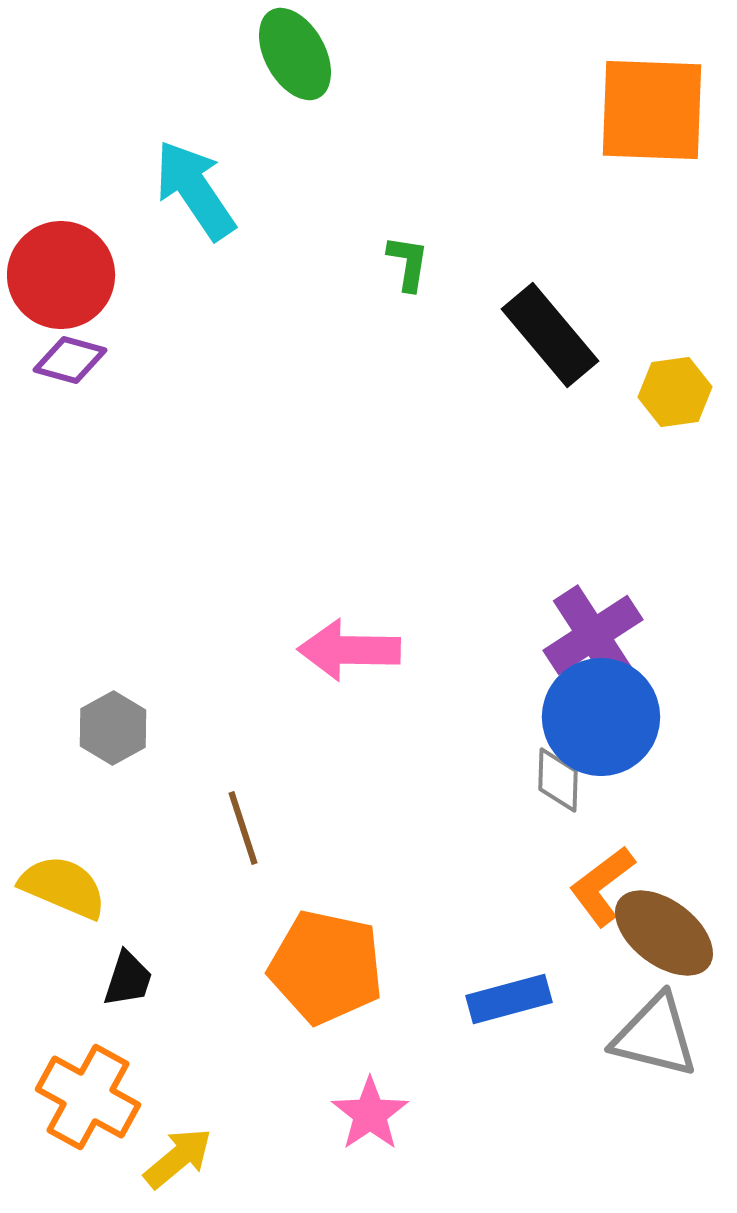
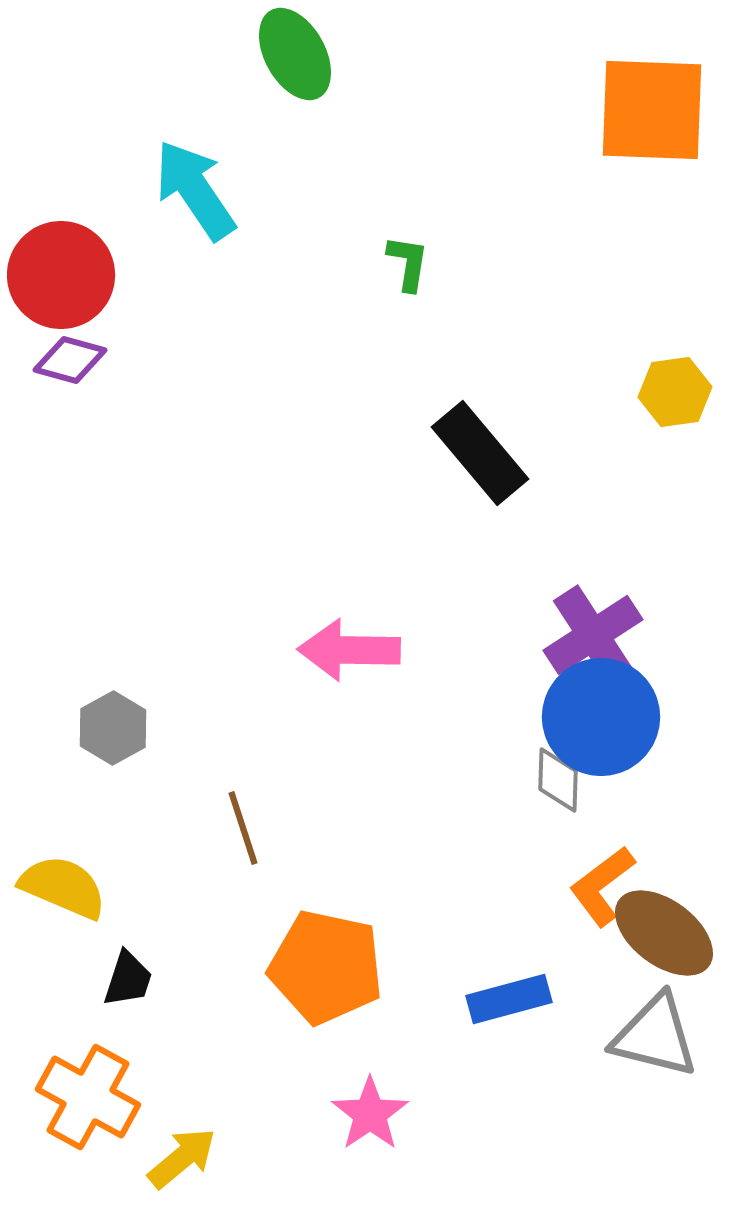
black rectangle: moved 70 px left, 118 px down
yellow arrow: moved 4 px right
